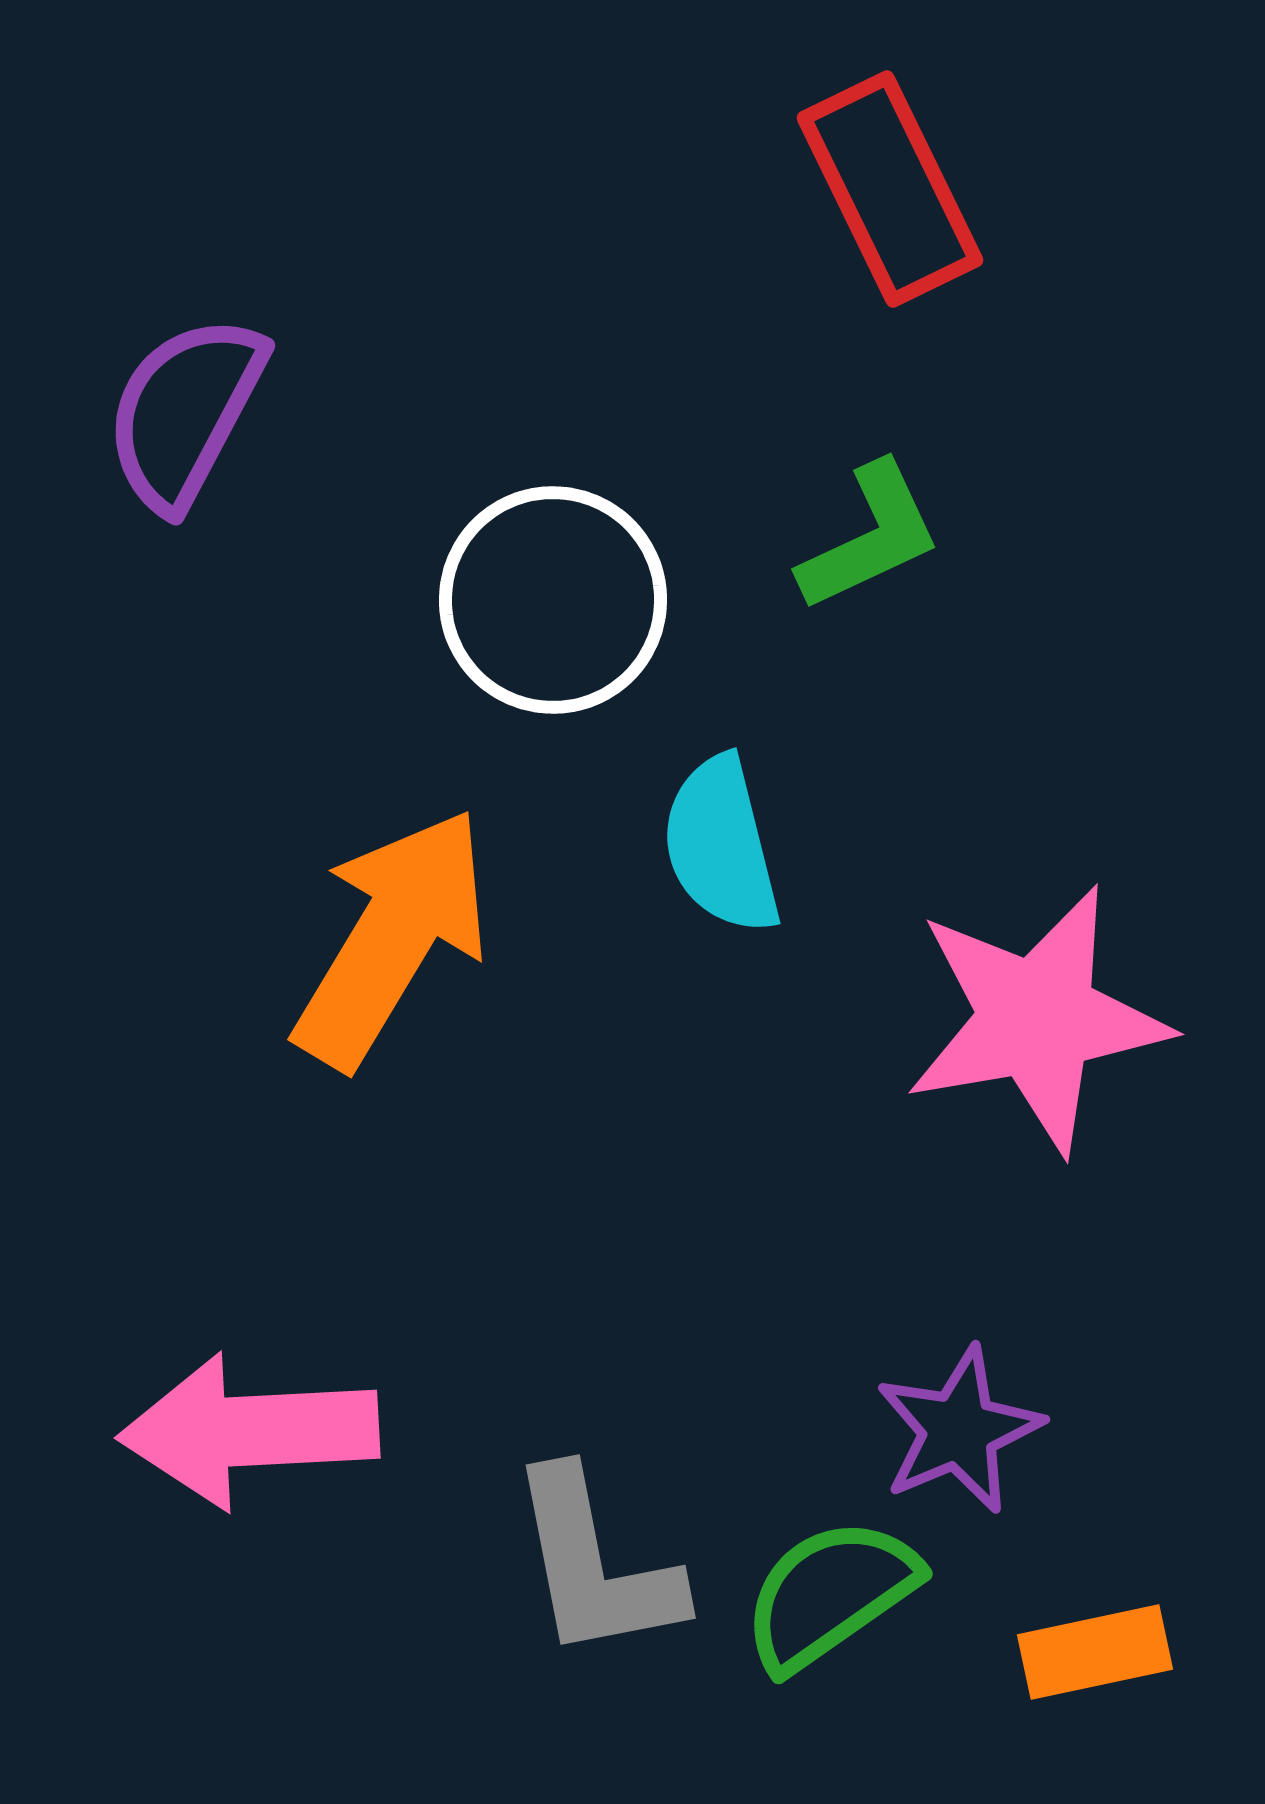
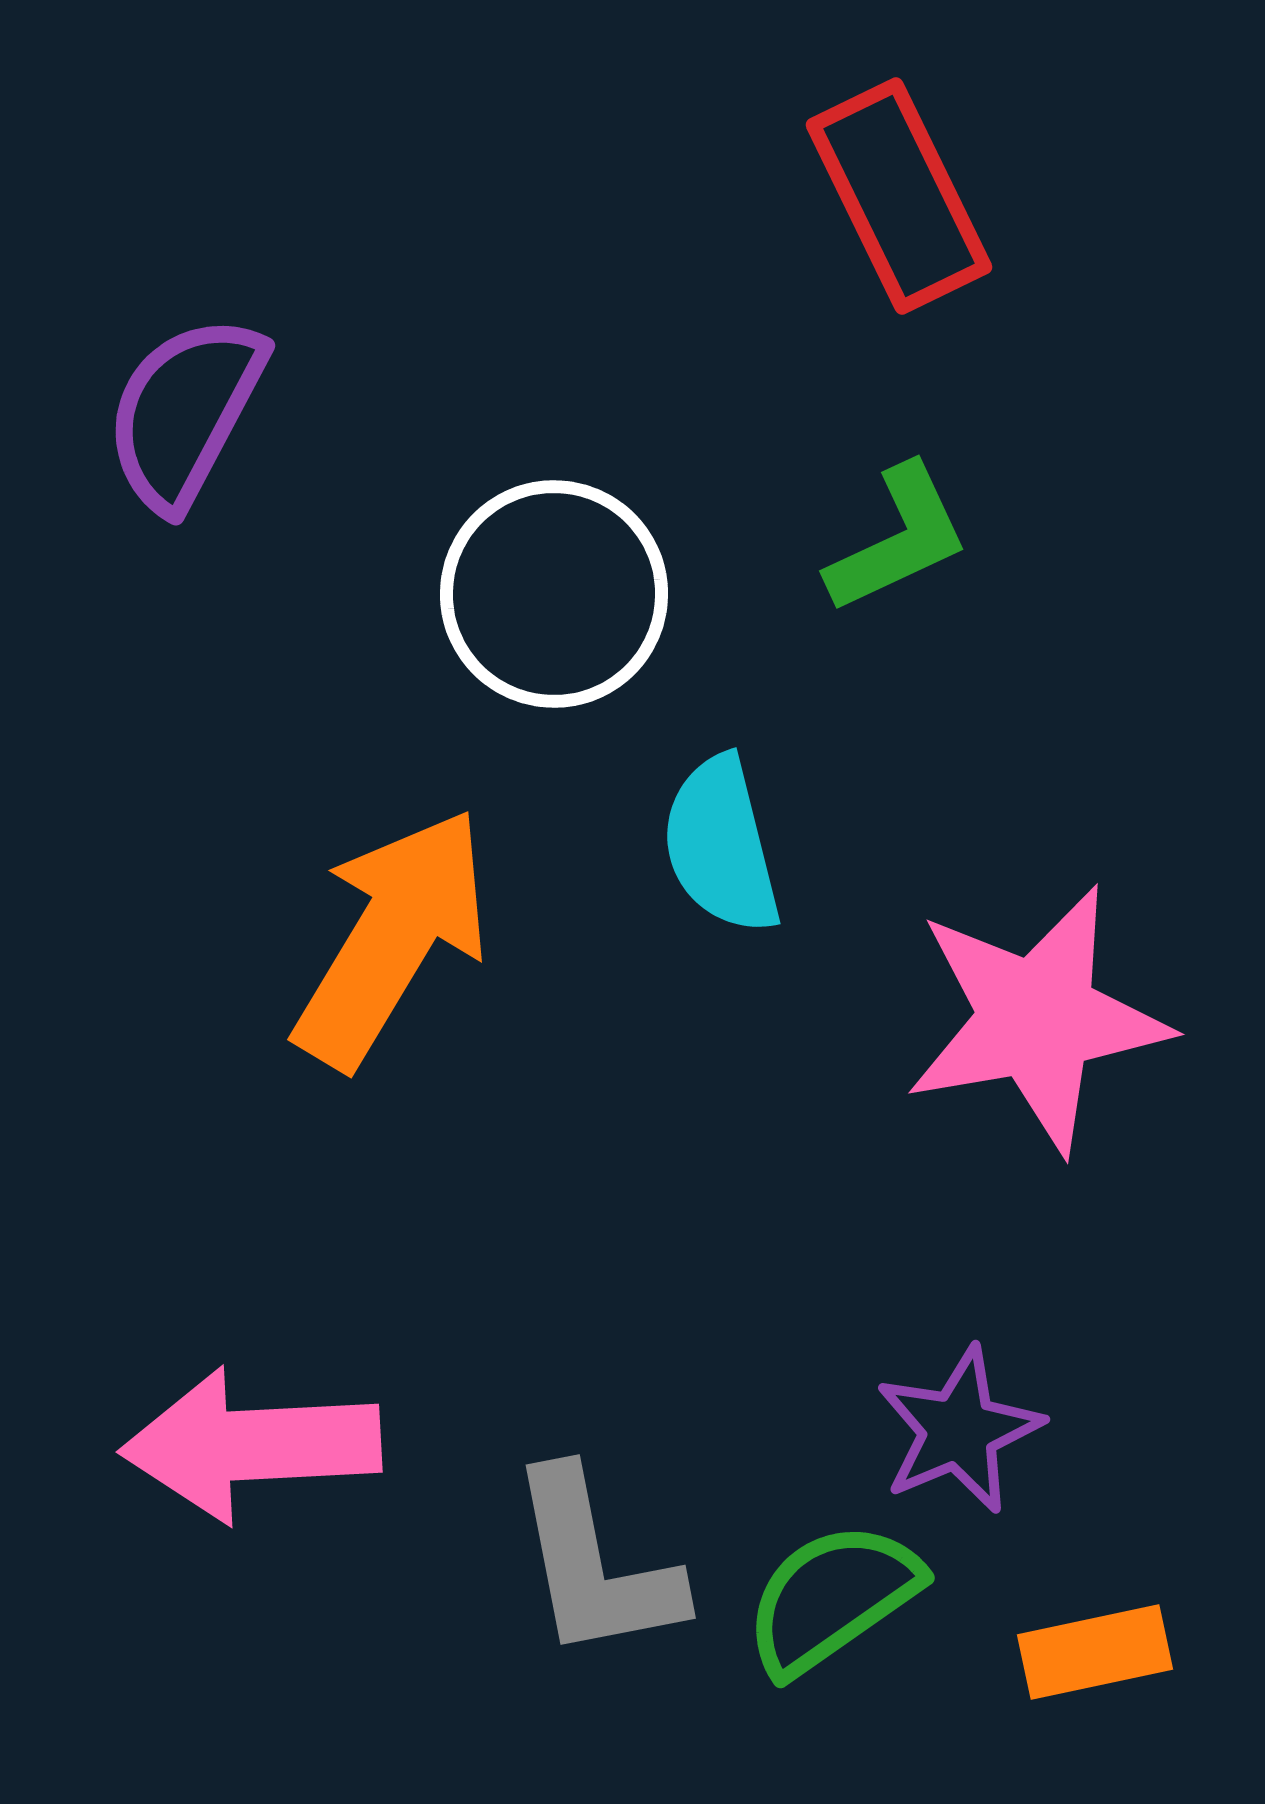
red rectangle: moved 9 px right, 7 px down
green L-shape: moved 28 px right, 2 px down
white circle: moved 1 px right, 6 px up
pink arrow: moved 2 px right, 14 px down
green semicircle: moved 2 px right, 4 px down
